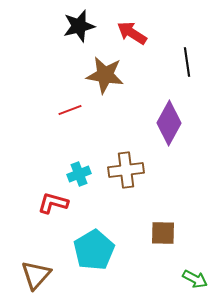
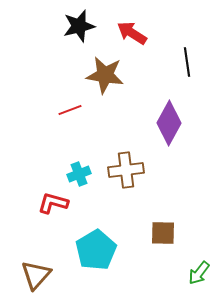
cyan pentagon: moved 2 px right
green arrow: moved 4 px right, 6 px up; rotated 100 degrees clockwise
